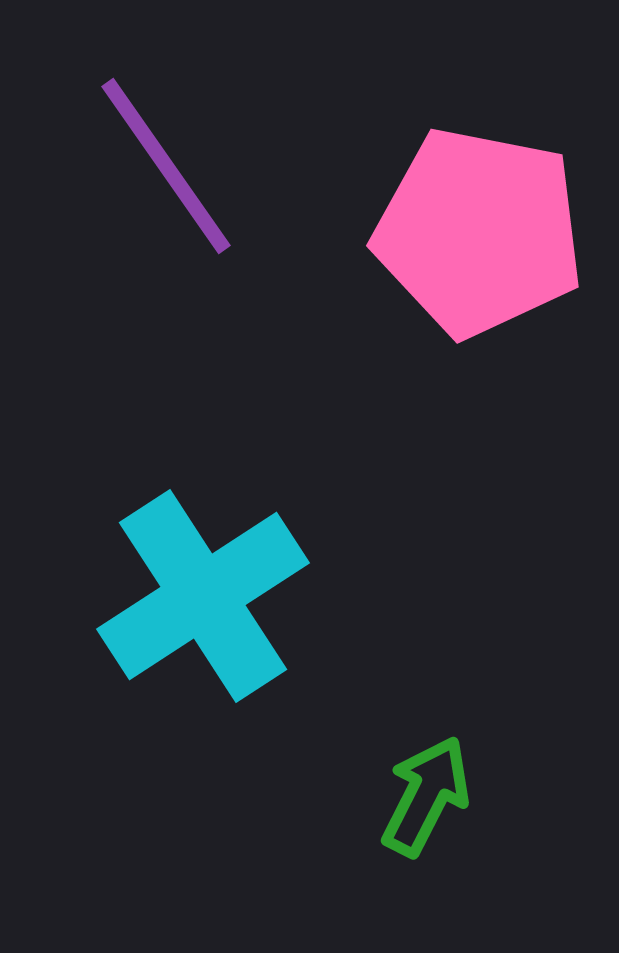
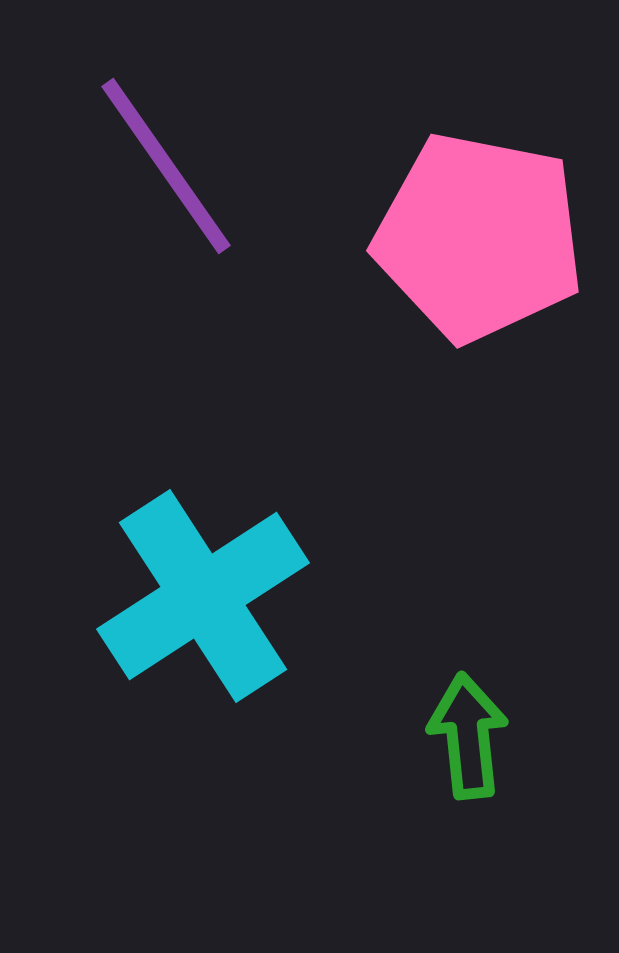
pink pentagon: moved 5 px down
green arrow: moved 42 px right, 60 px up; rotated 33 degrees counterclockwise
